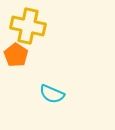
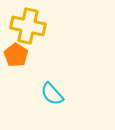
cyan semicircle: rotated 25 degrees clockwise
